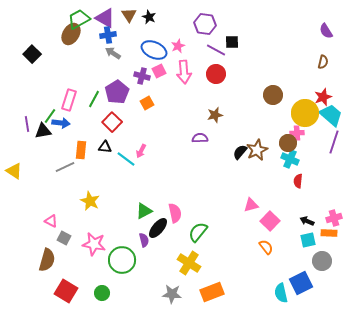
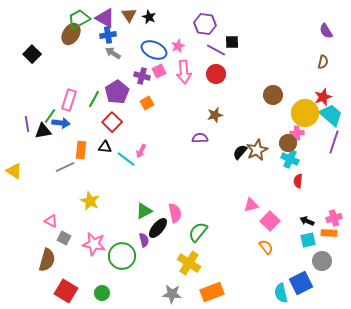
green circle at (122, 260): moved 4 px up
